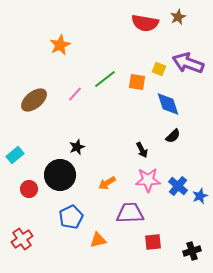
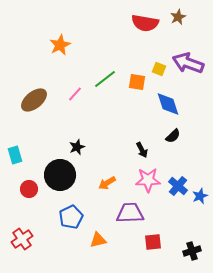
cyan rectangle: rotated 66 degrees counterclockwise
